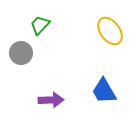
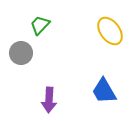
purple arrow: moved 2 px left; rotated 95 degrees clockwise
